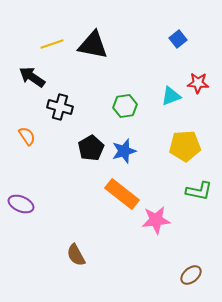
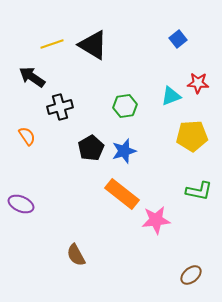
black triangle: rotated 20 degrees clockwise
black cross: rotated 30 degrees counterclockwise
yellow pentagon: moved 7 px right, 10 px up
